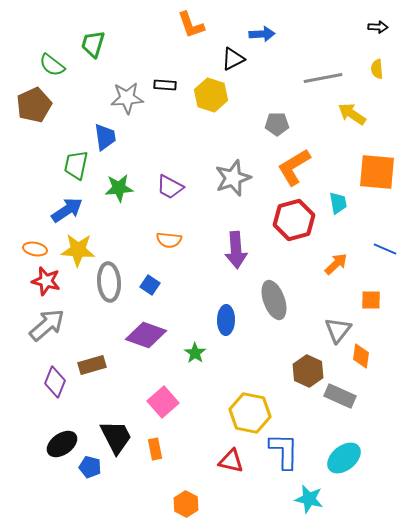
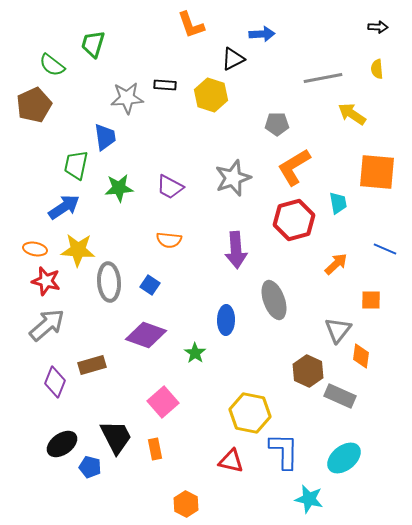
blue arrow at (67, 210): moved 3 px left, 3 px up
